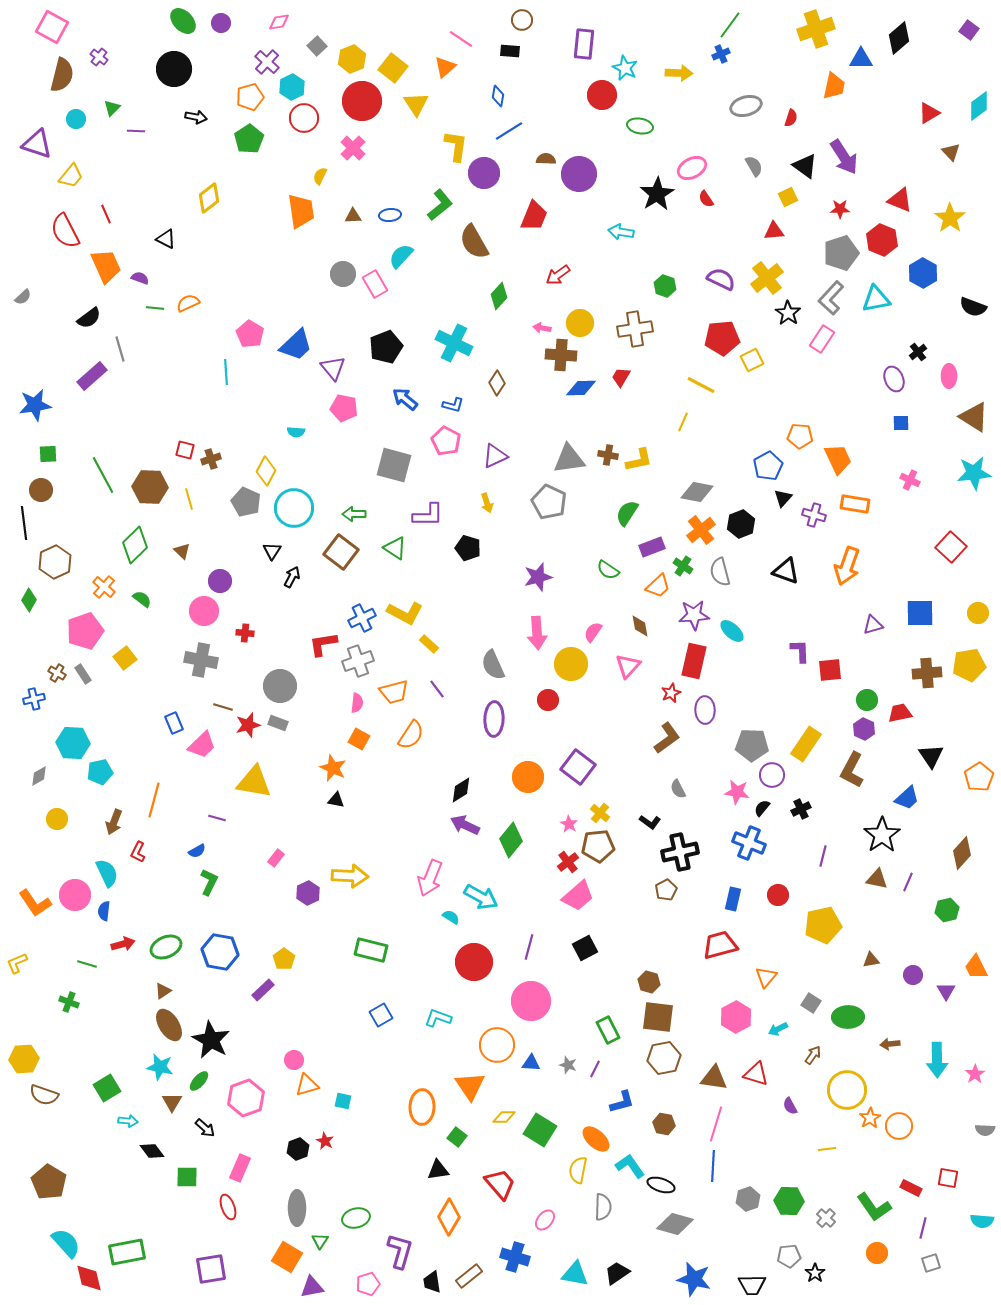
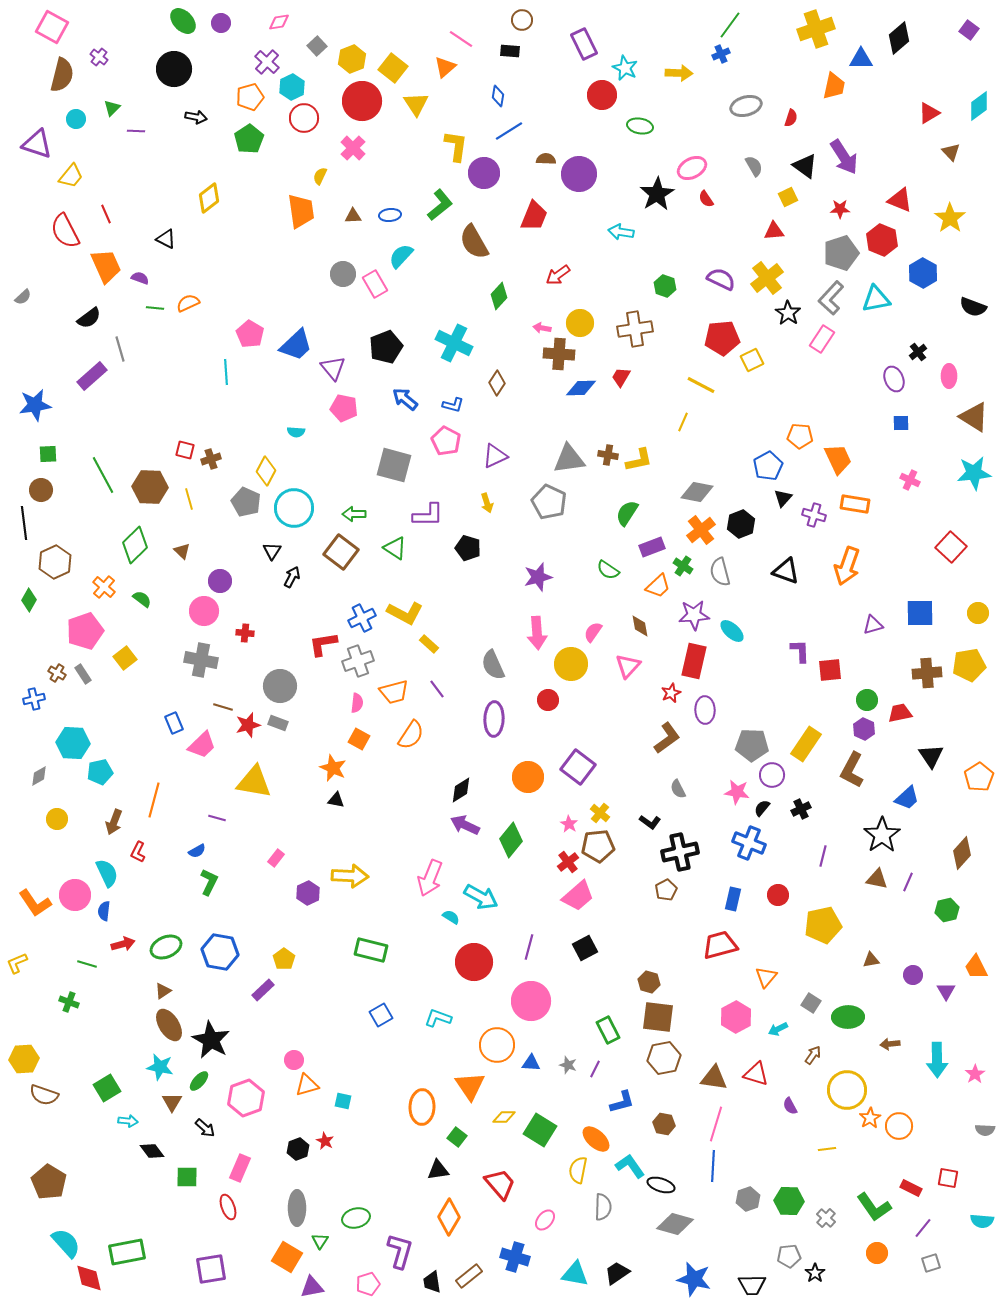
purple rectangle at (584, 44): rotated 32 degrees counterclockwise
brown cross at (561, 355): moved 2 px left, 1 px up
purple line at (923, 1228): rotated 25 degrees clockwise
